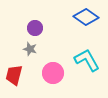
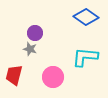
purple circle: moved 5 px down
cyan L-shape: moved 2 px left, 3 px up; rotated 56 degrees counterclockwise
pink circle: moved 4 px down
